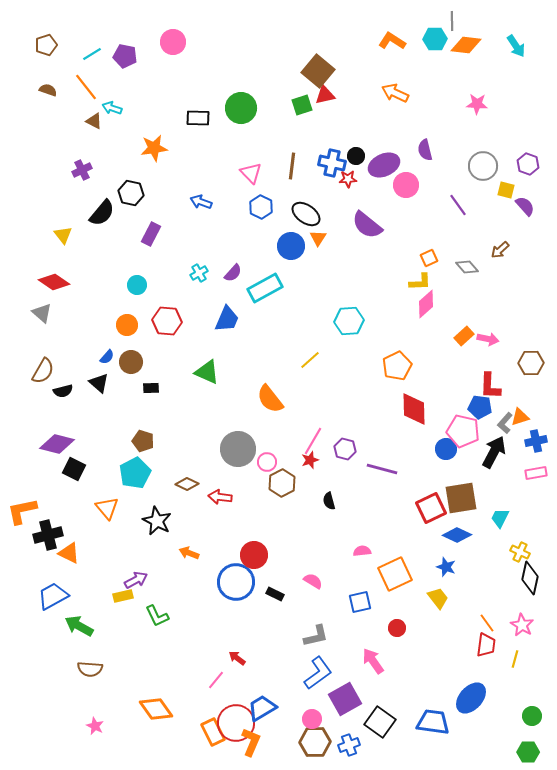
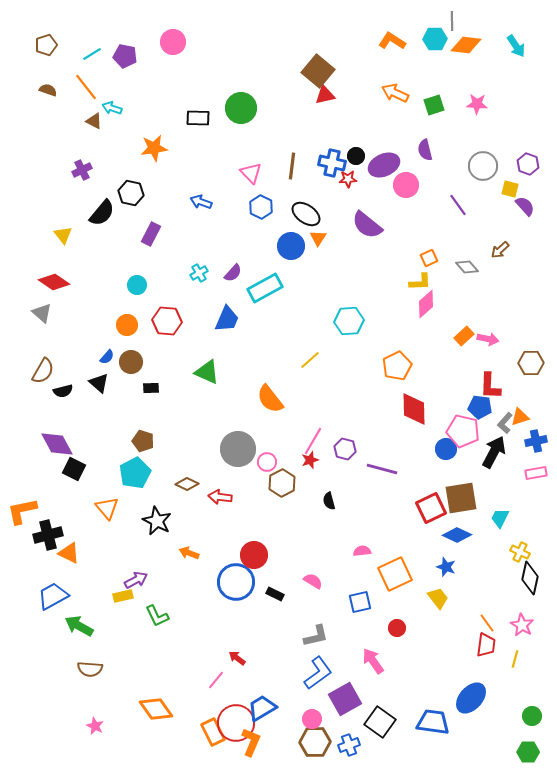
green square at (302, 105): moved 132 px right
yellow square at (506, 190): moved 4 px right, 1 px up
purple diamond at (57, 444): rotated 48 degrees clockwise
